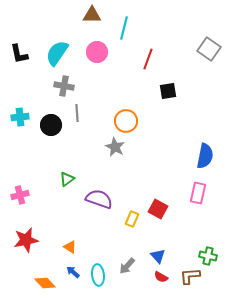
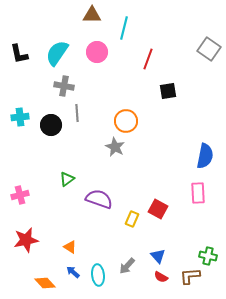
pink rectangle: rotated 15 degrees counterclockwise
